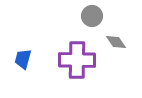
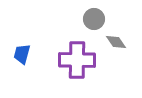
gray circle: moved 2 px right, 3 px down
blue trapezoid: moved 1 px left, 5 px up
